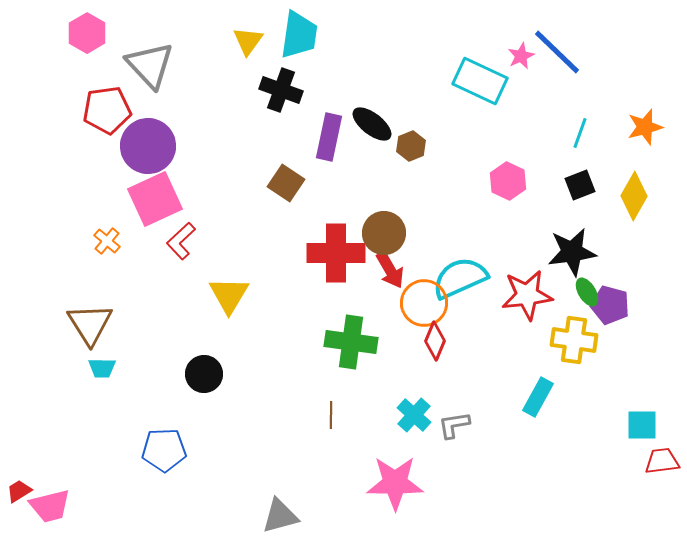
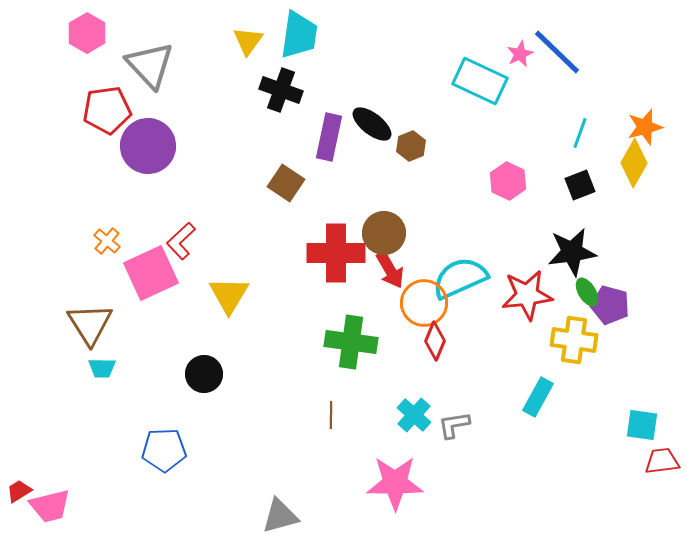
pink star at (521, 56): moved 1 px left, 2 px up
yellow diamond at (634, 196): moved 33 px up
pink square at (155, 199): moved 4 px left, 74 px down
cyan square at (642, 425): rotated 8 degrees clockwise
